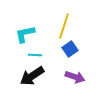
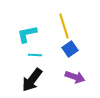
yellow line: rotated 35 degrees counterclockwise
cyan L-shape: moved 2 px right
black arrow: moved 4 px down; rotated 20 degrees counterclockwise
